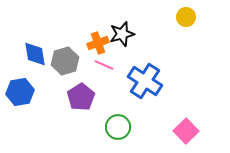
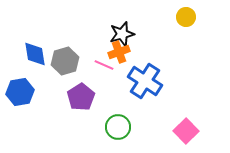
orange cross: moved 21 px right, 9 px down
